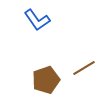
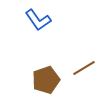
blue L-shape: moved 1 px right
